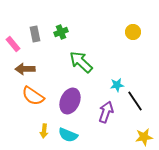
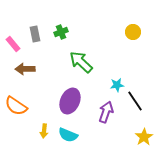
orange semicircle: moved 17 px left, 10 px down
yellow star: rotated 24 degrees counterclockwise
